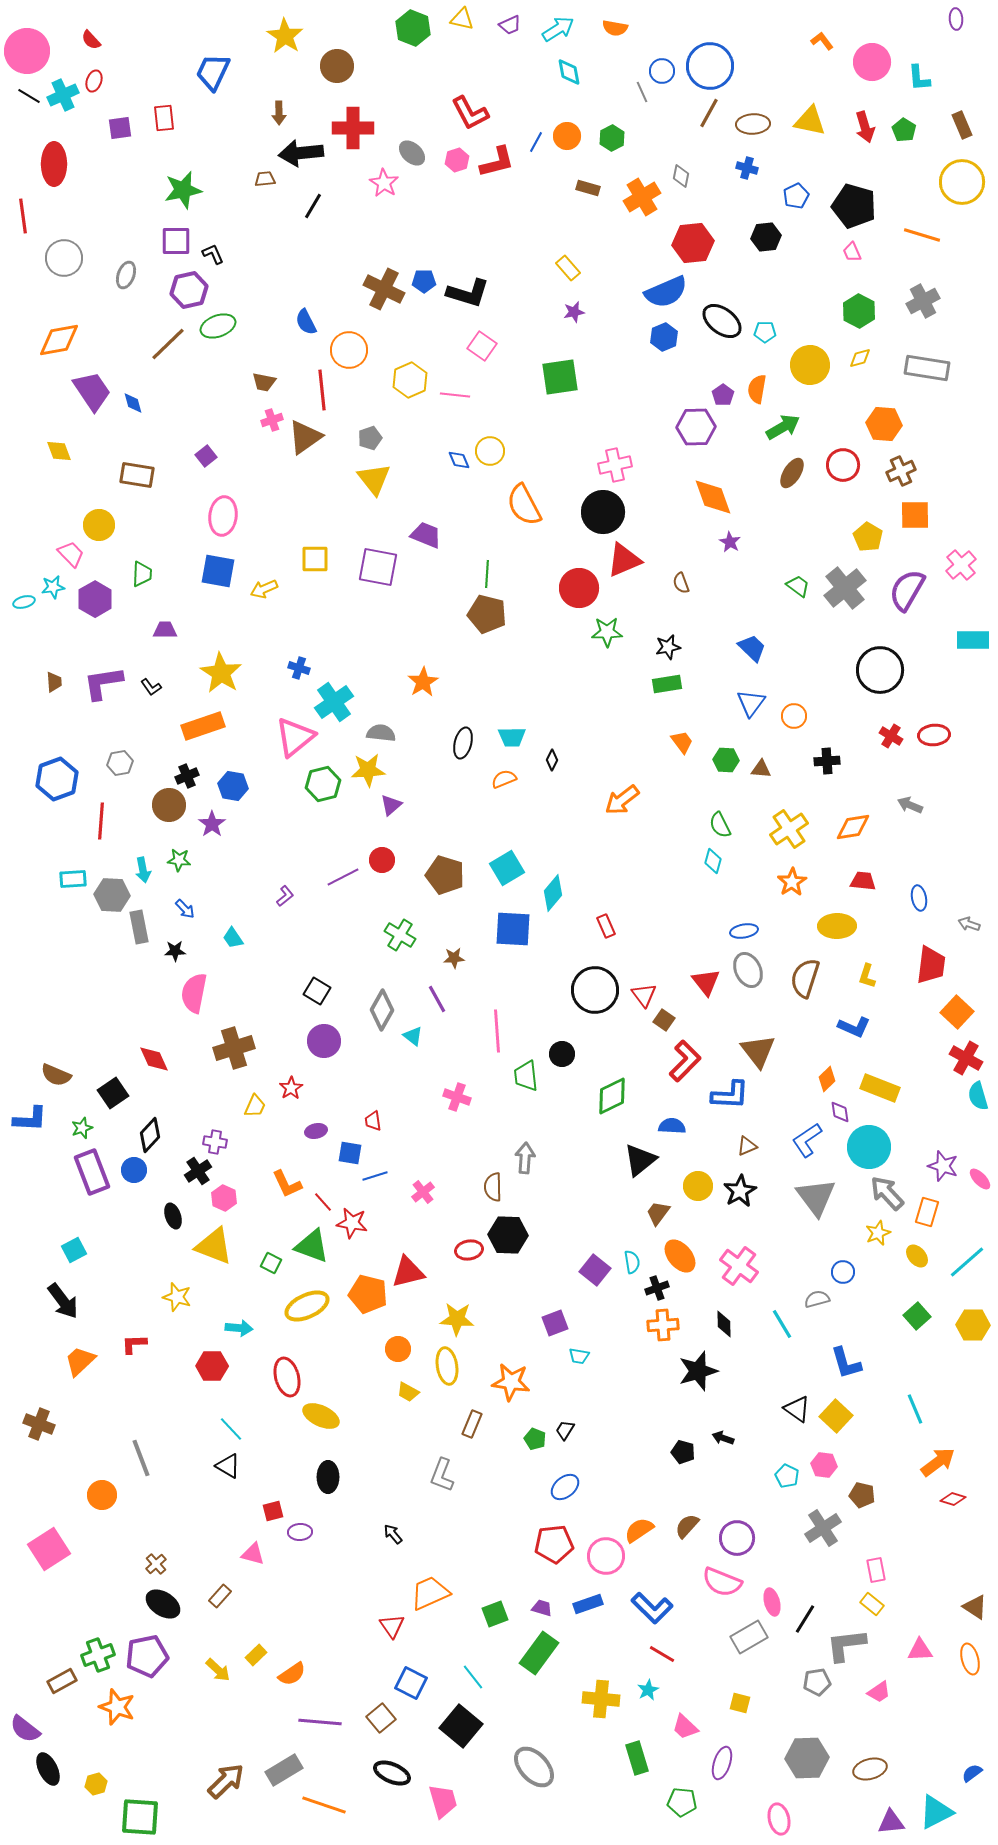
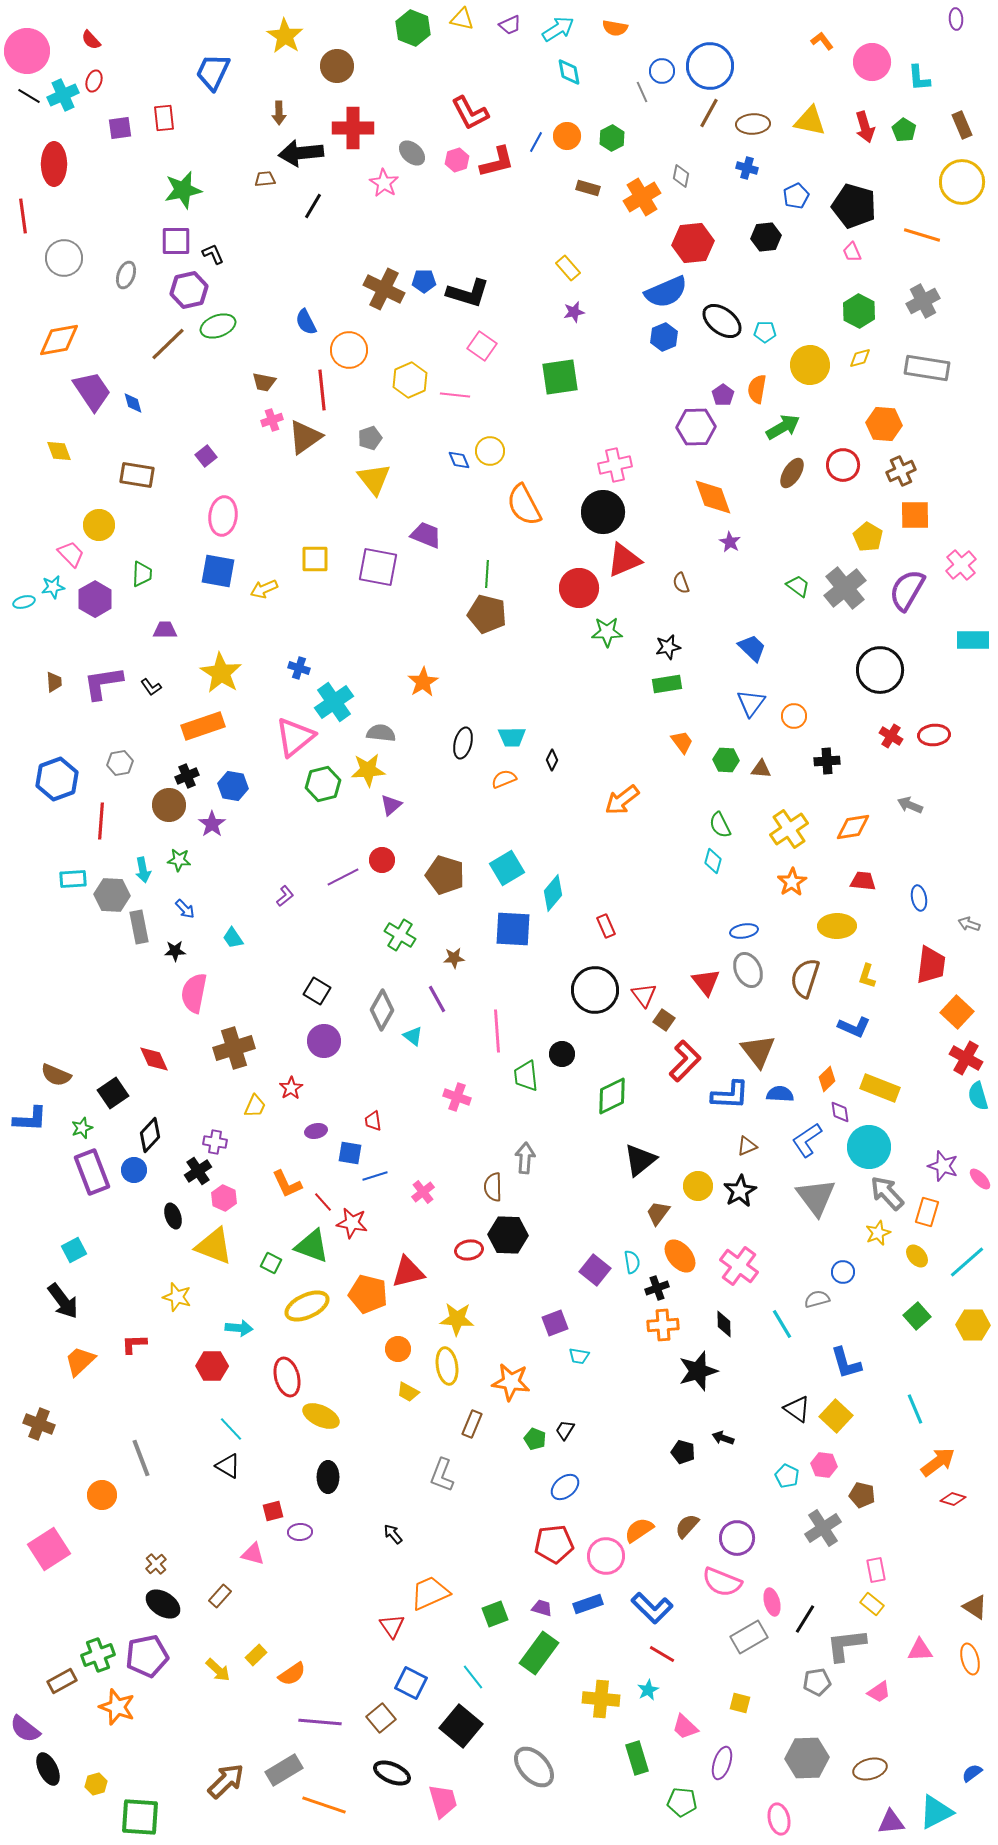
blue semicircle at (672, 1126): moved 108 px right, 32 px up
